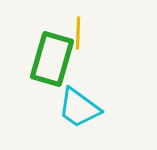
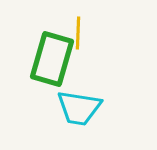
cyan trapezoid: rotated 27 degrees counterclockwise
